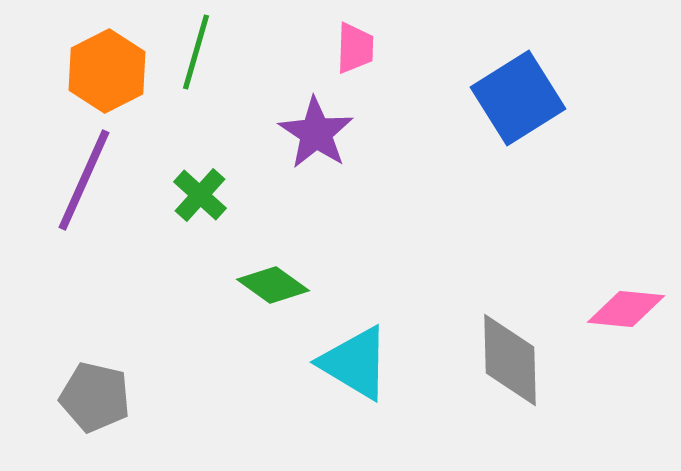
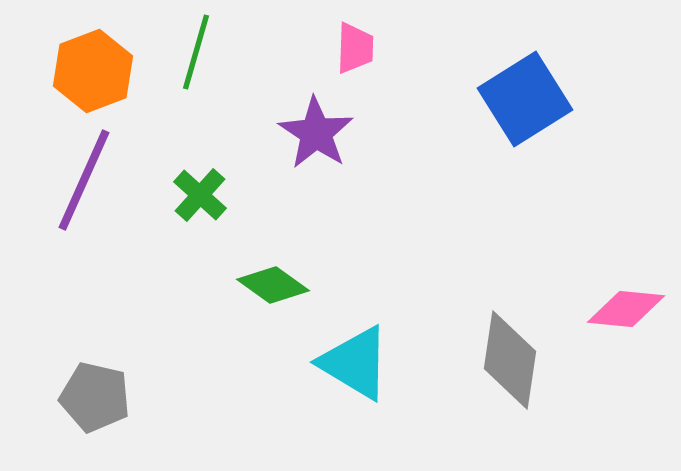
orange hexagon: moved 14 px left; rotated 6 degrees clockwise
blue square: moved 7 px right, 1 px down
gray diamond: rotated 10 degrees clockwise
